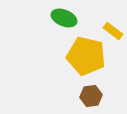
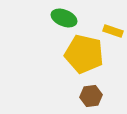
yellow rectangle: rotated 18 degrees counterclockwise
yellow pentagon: moved 2 px left, 2 px up
